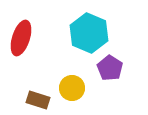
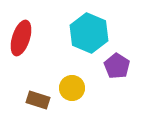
purple pentagon: moved 7 px right, 2 px up
